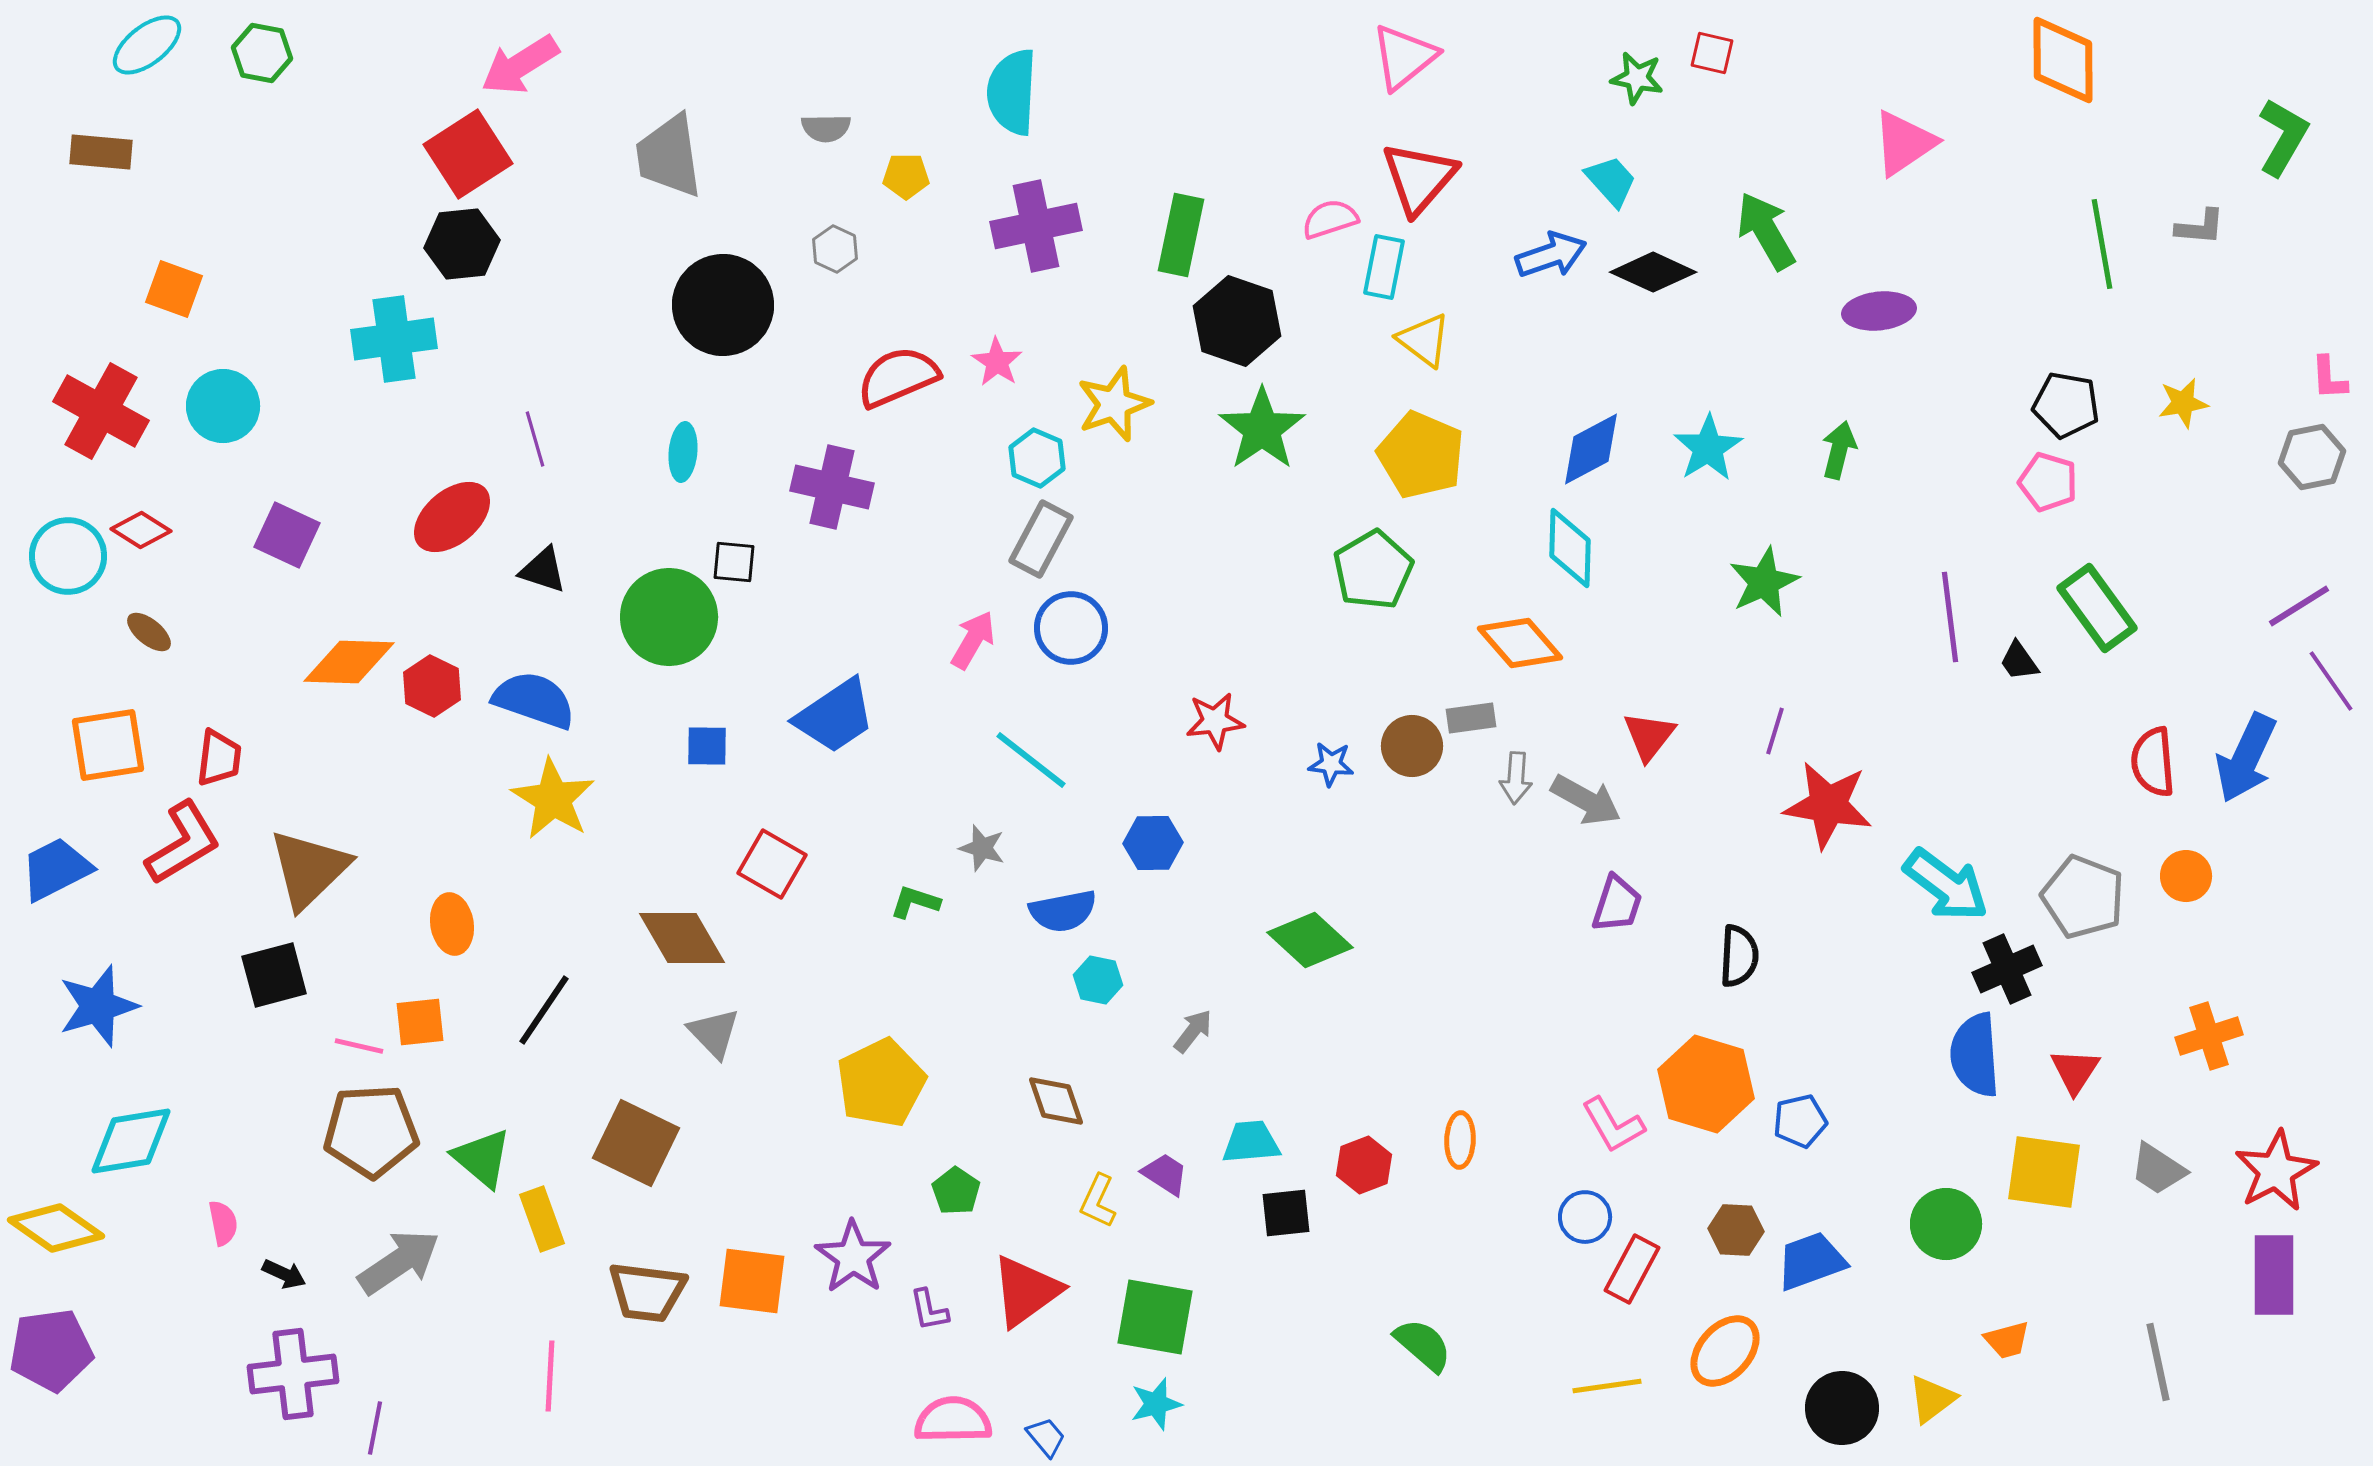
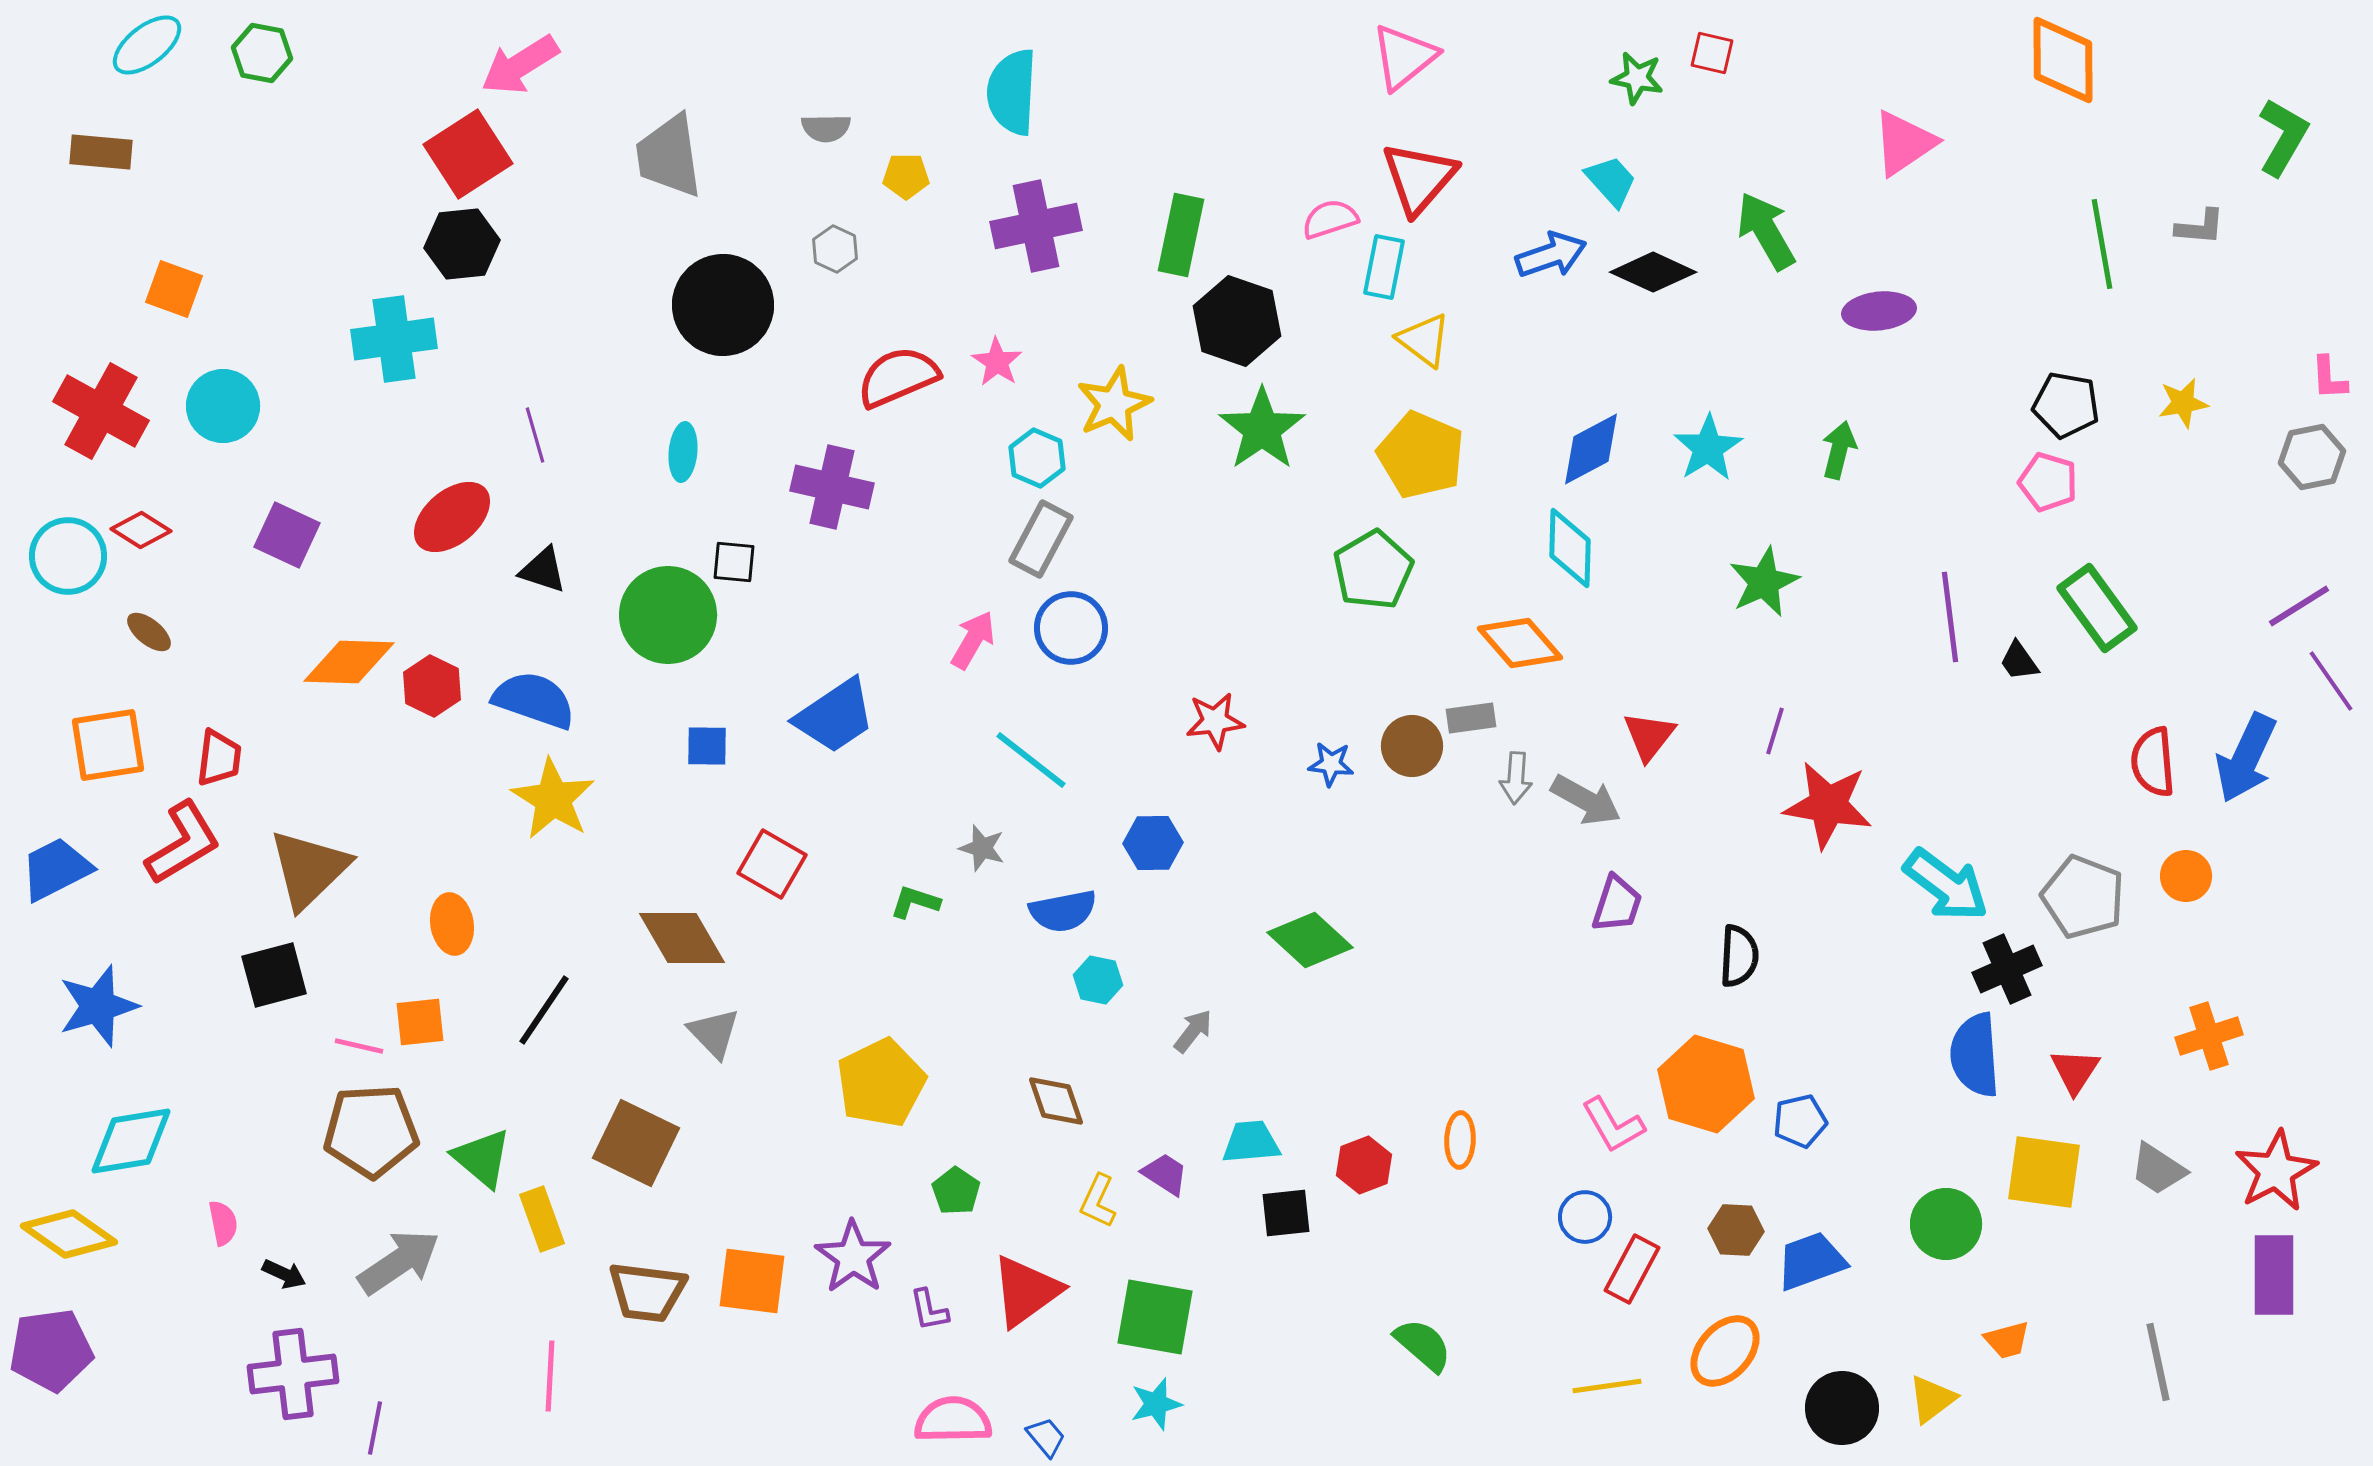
yellow star at (1114, 404): rotated 4 degrees counterclockwise
purple line at (535, 439): moved 4 px up
green circle at (669, 617): moved 1 px left, 2 px up
yellow diamond at (56, 1228): moved 13 px right, 6 px down
